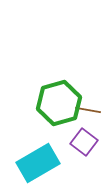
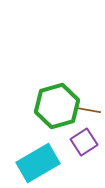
green hexagon: moved 2 px left, 3 px down
purple square: rotated 20 degrees clockwise
